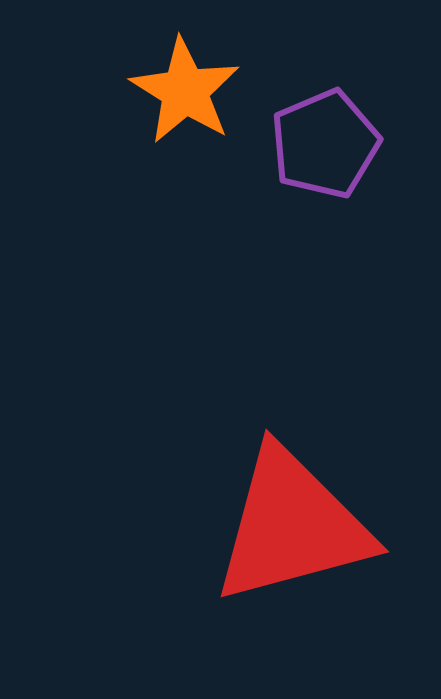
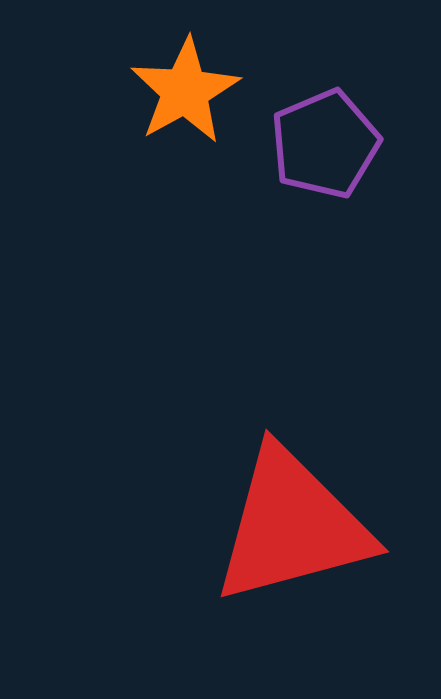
orange star: rotated 11 degrees clockwise
